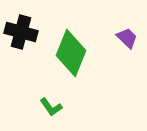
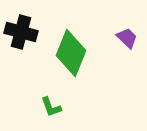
green L-shape: rotated 15 degrees clockwise
